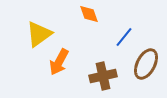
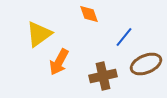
brown ellipse: rotated 40 degrees clockwise
